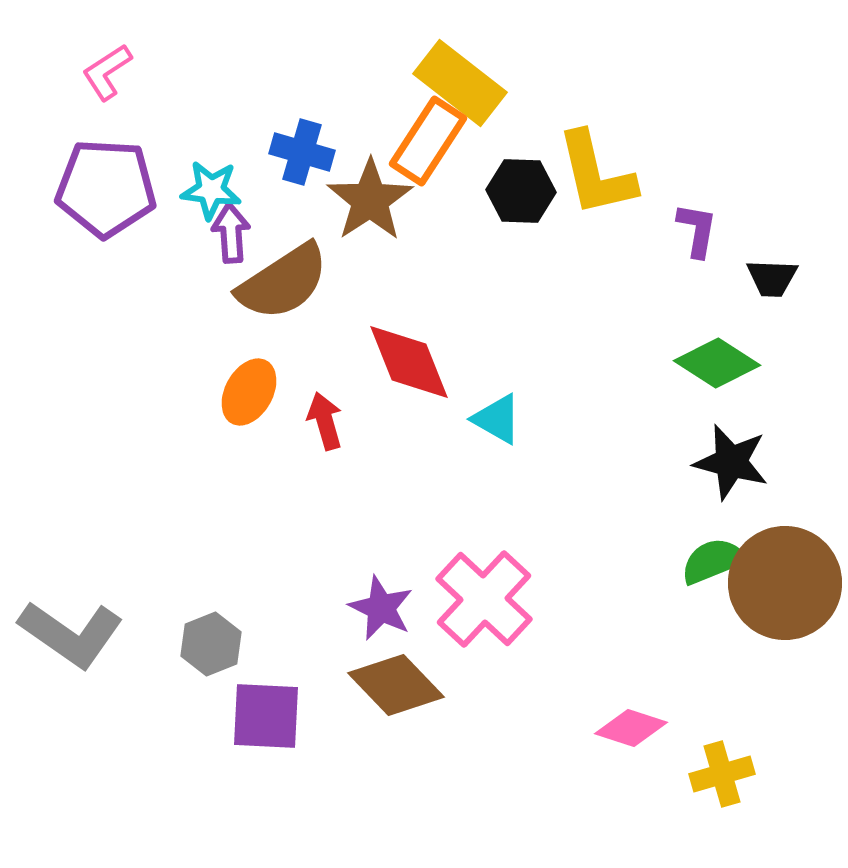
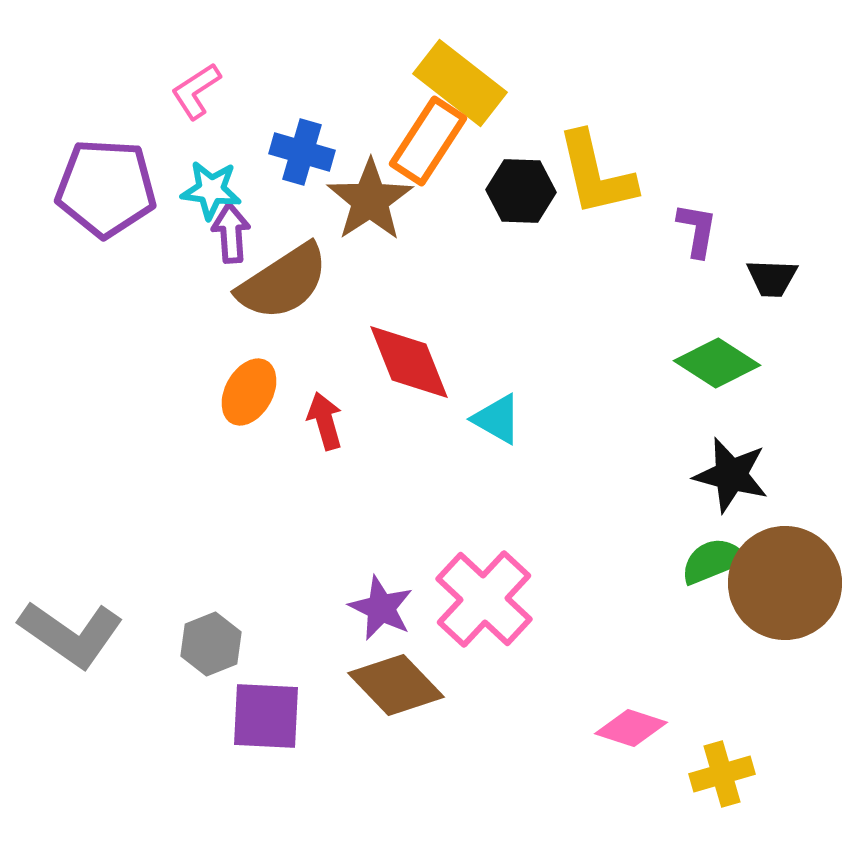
pink L-shape: moved 89 px right, 19 px down
black star: moved 13 px down
